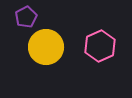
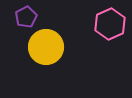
pink hexagon: moved 10 px right, 22 px up
